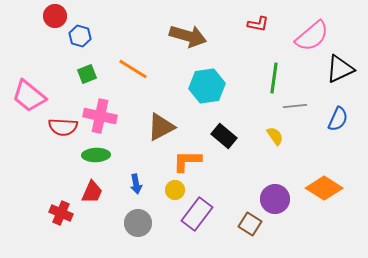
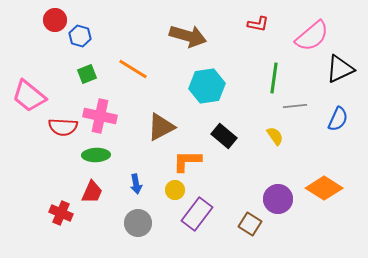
red circle: moved 4 px down
purple circle: moved 3 px right
